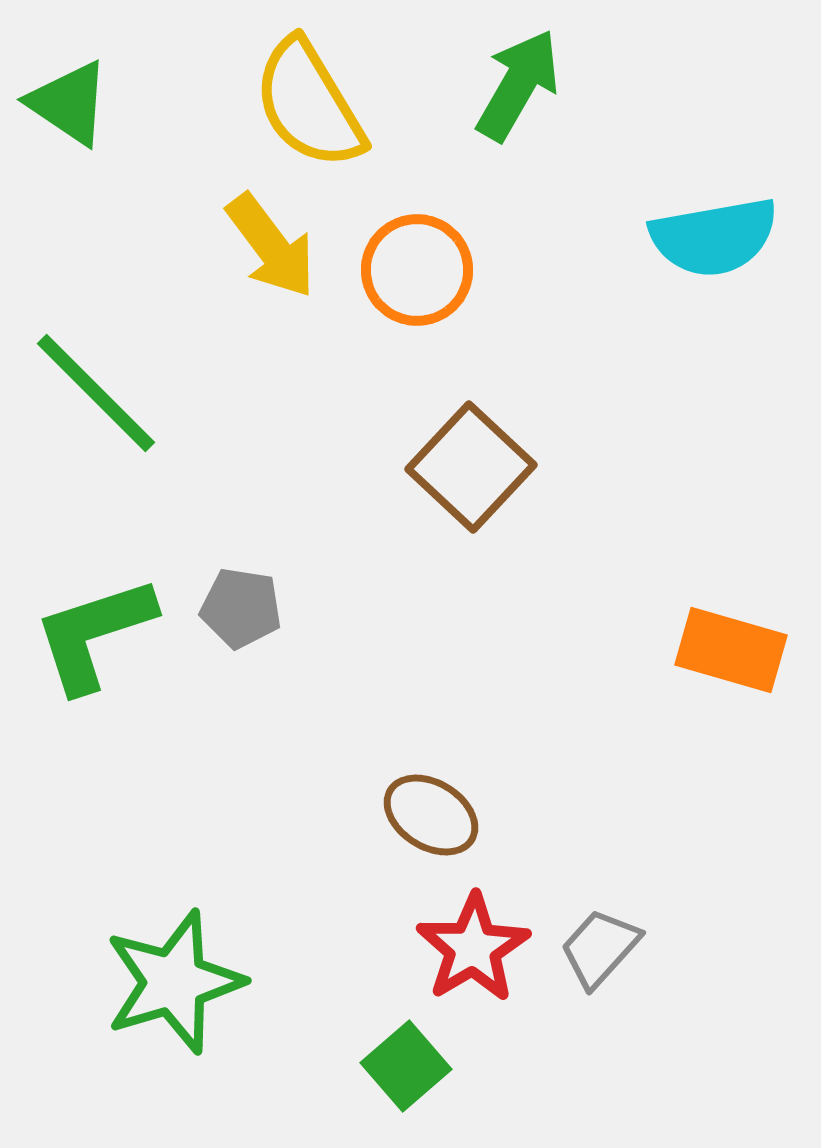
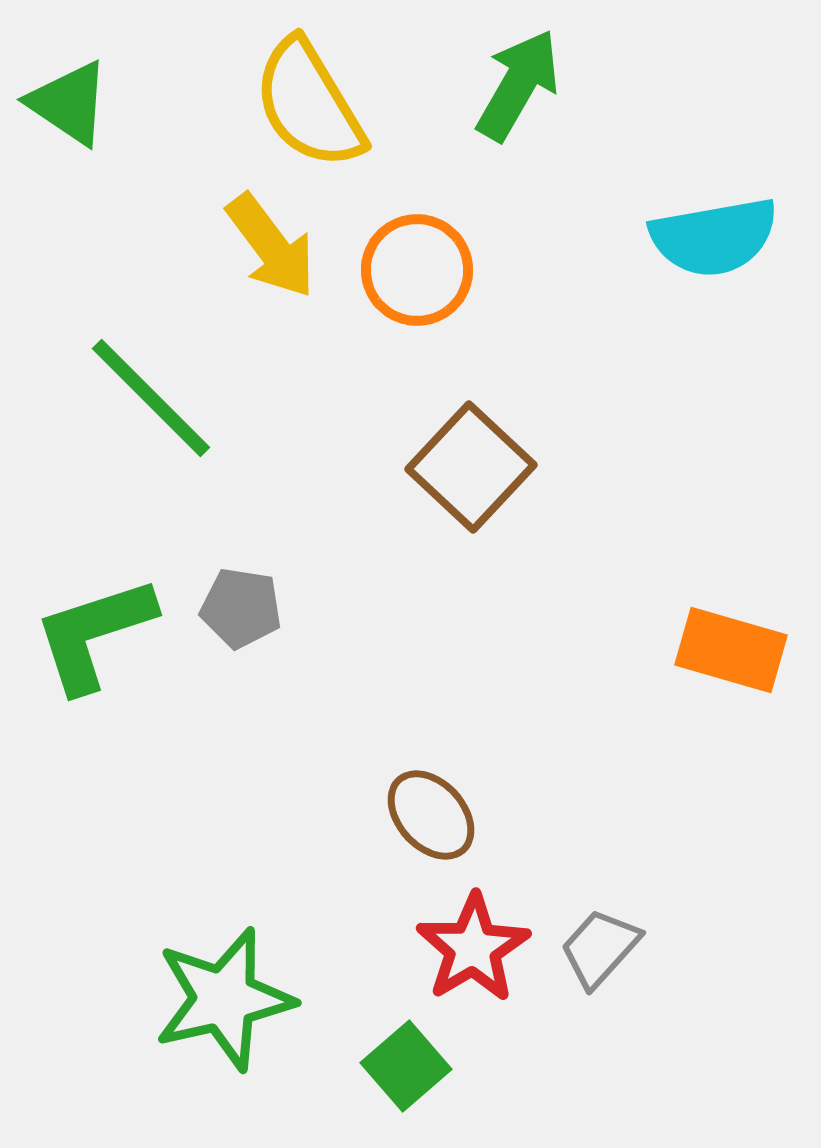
green line: moved 55 px right, 5 px down
brown ellipse: rotated 16 degrees clockwise
green star: moved 50 px right, 17 px down; rotated 4 degrees clockwise
